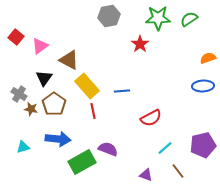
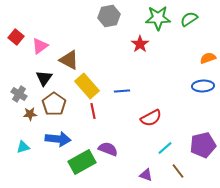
brown star: moved 1 px left, 5 px down; rotated 16 degrees counterclockwise
